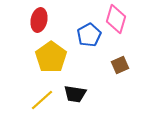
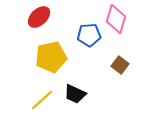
red ellipse: moved 3 px up; rotated 35 degrees clockwise
blue pentagon: rotated 25 degrees clockwise
yellow pentagon: rotated 24 degrees clockwise
brown square: rotated 30 degrees counterclockwise
black trapezoid: rotated 15 degrees clockwise
